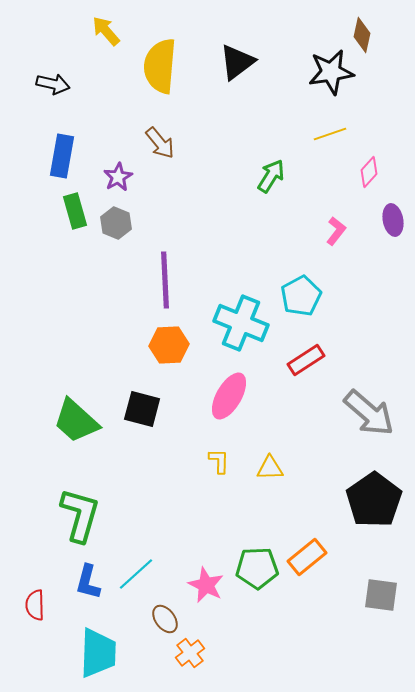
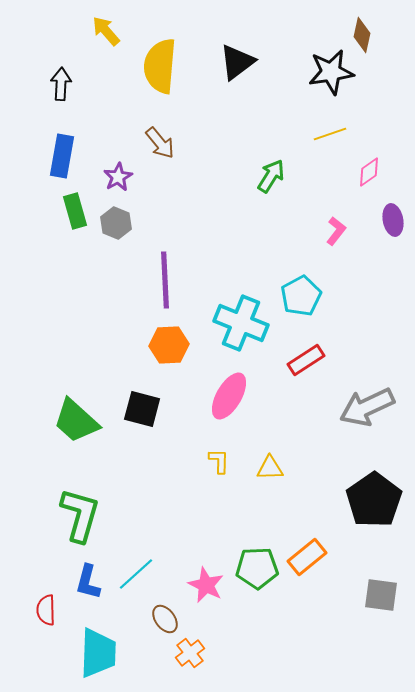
black arrow: moved 8 px right; rotated 100 degrees counterclockwise
pink diamond: rotated 12 degrees clockwise
gray arrow: moved 2 px left, 6 px up; rotated 114 degrees clockwise
red semicircle: moved 11 px right, 5 px down
